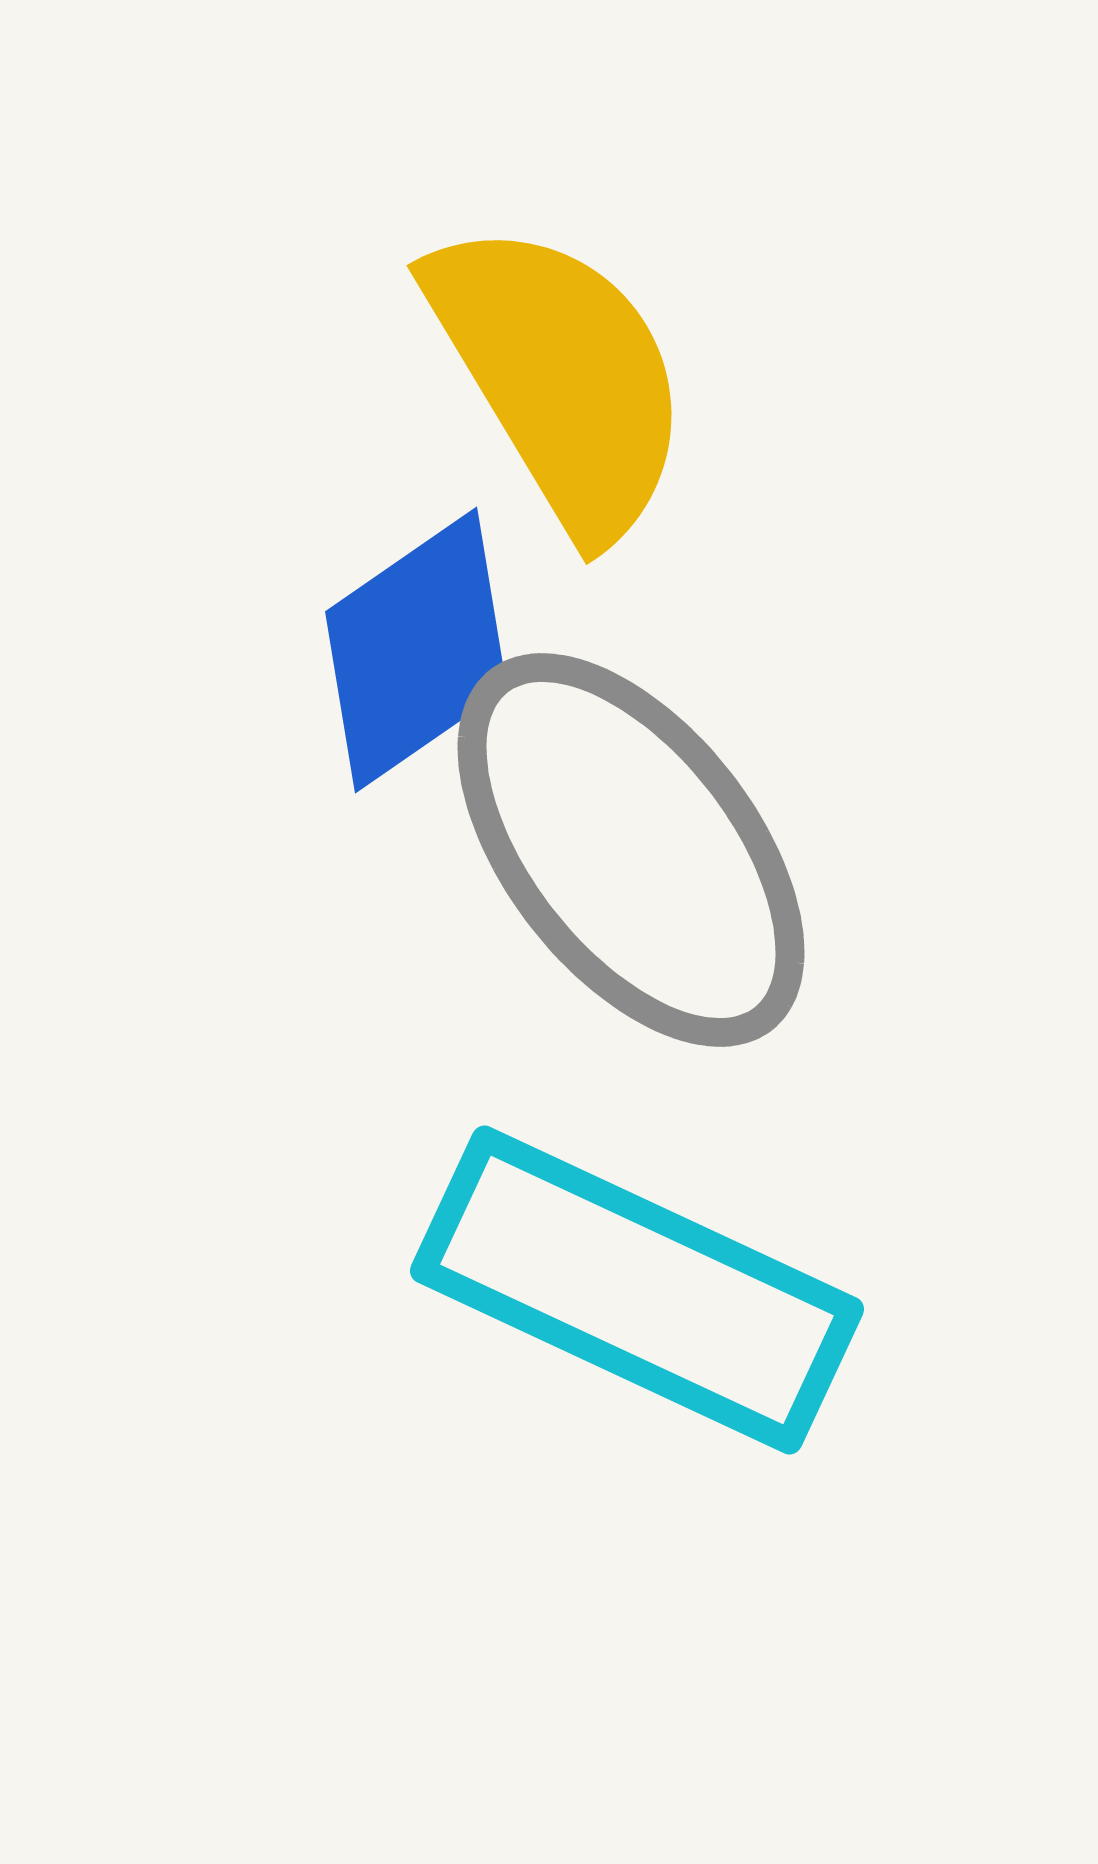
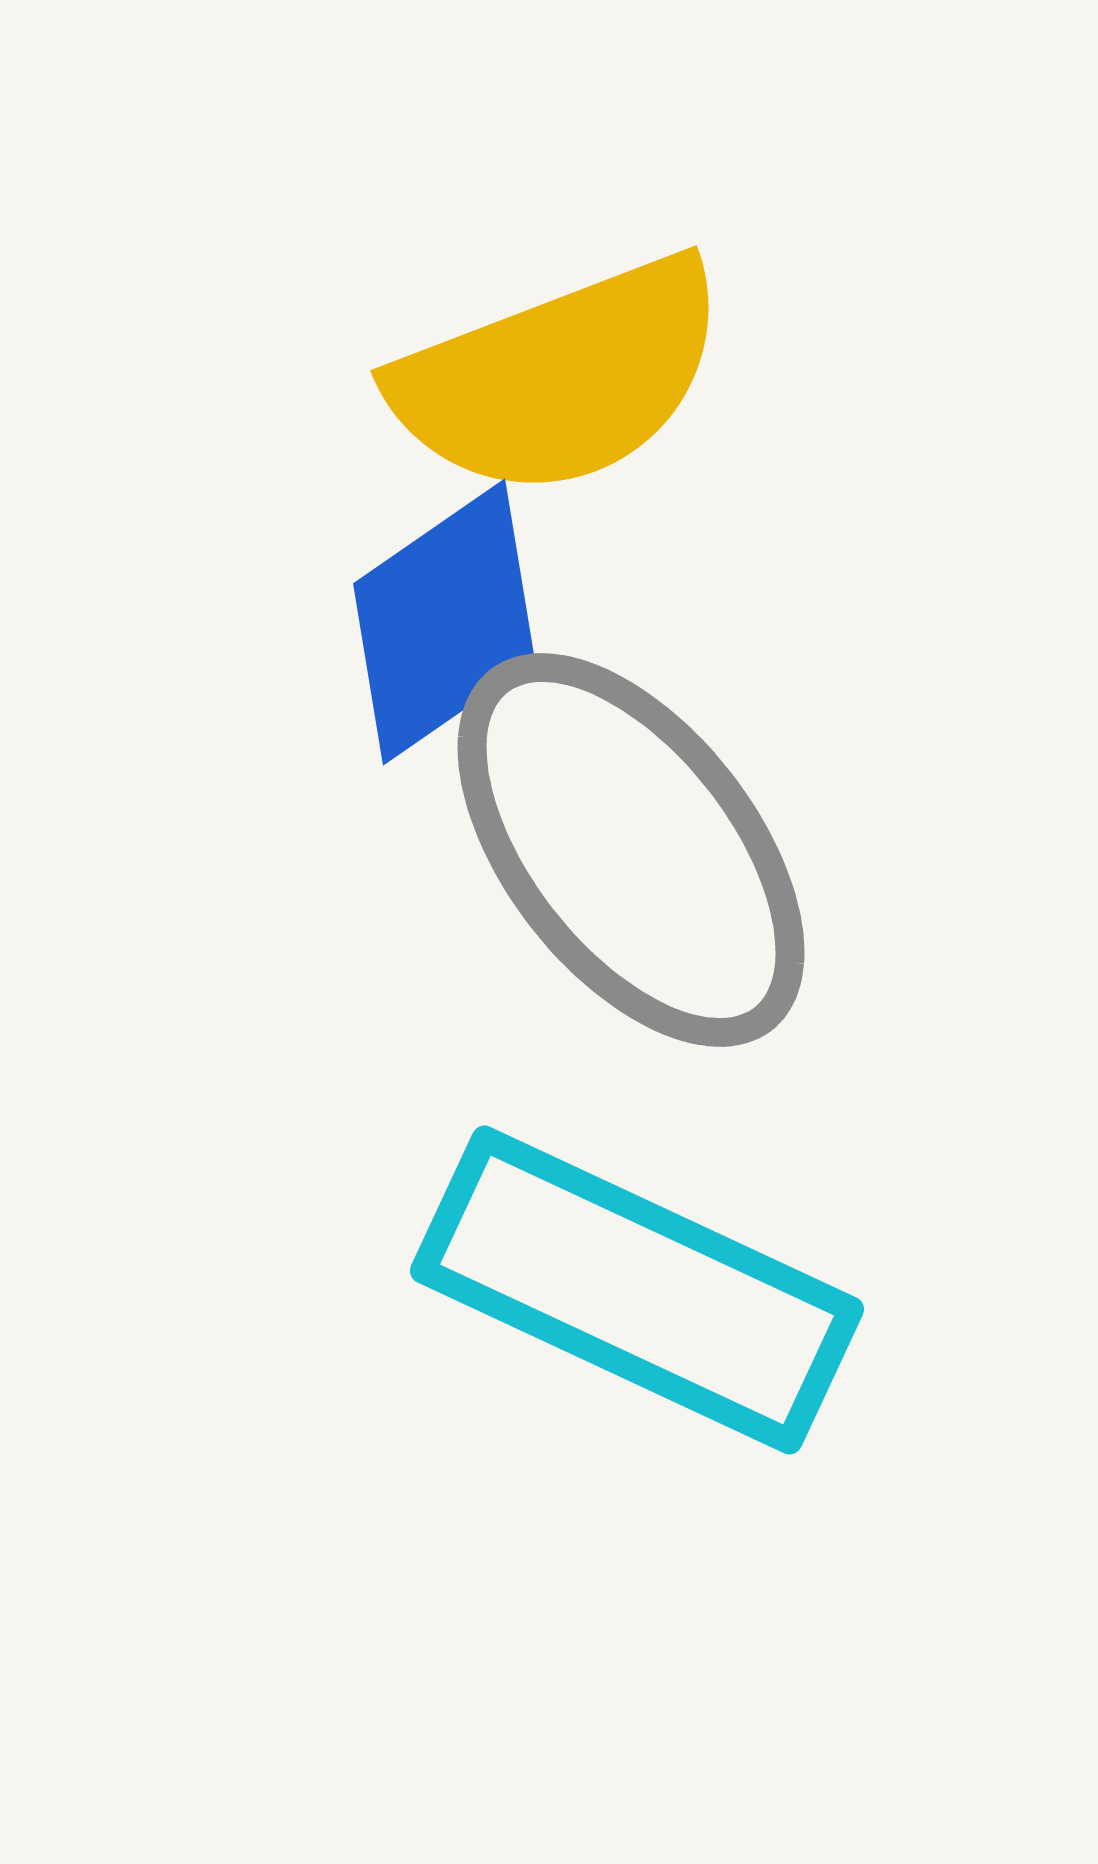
yellow semicircle: rotated 100 degrees clockwise
blue diamond: moved 28 px right, 28 px up
